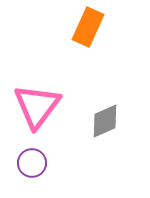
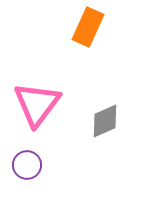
pink triangle: moved 2 px up
purple circle: moved 5 px left, 2 px down
